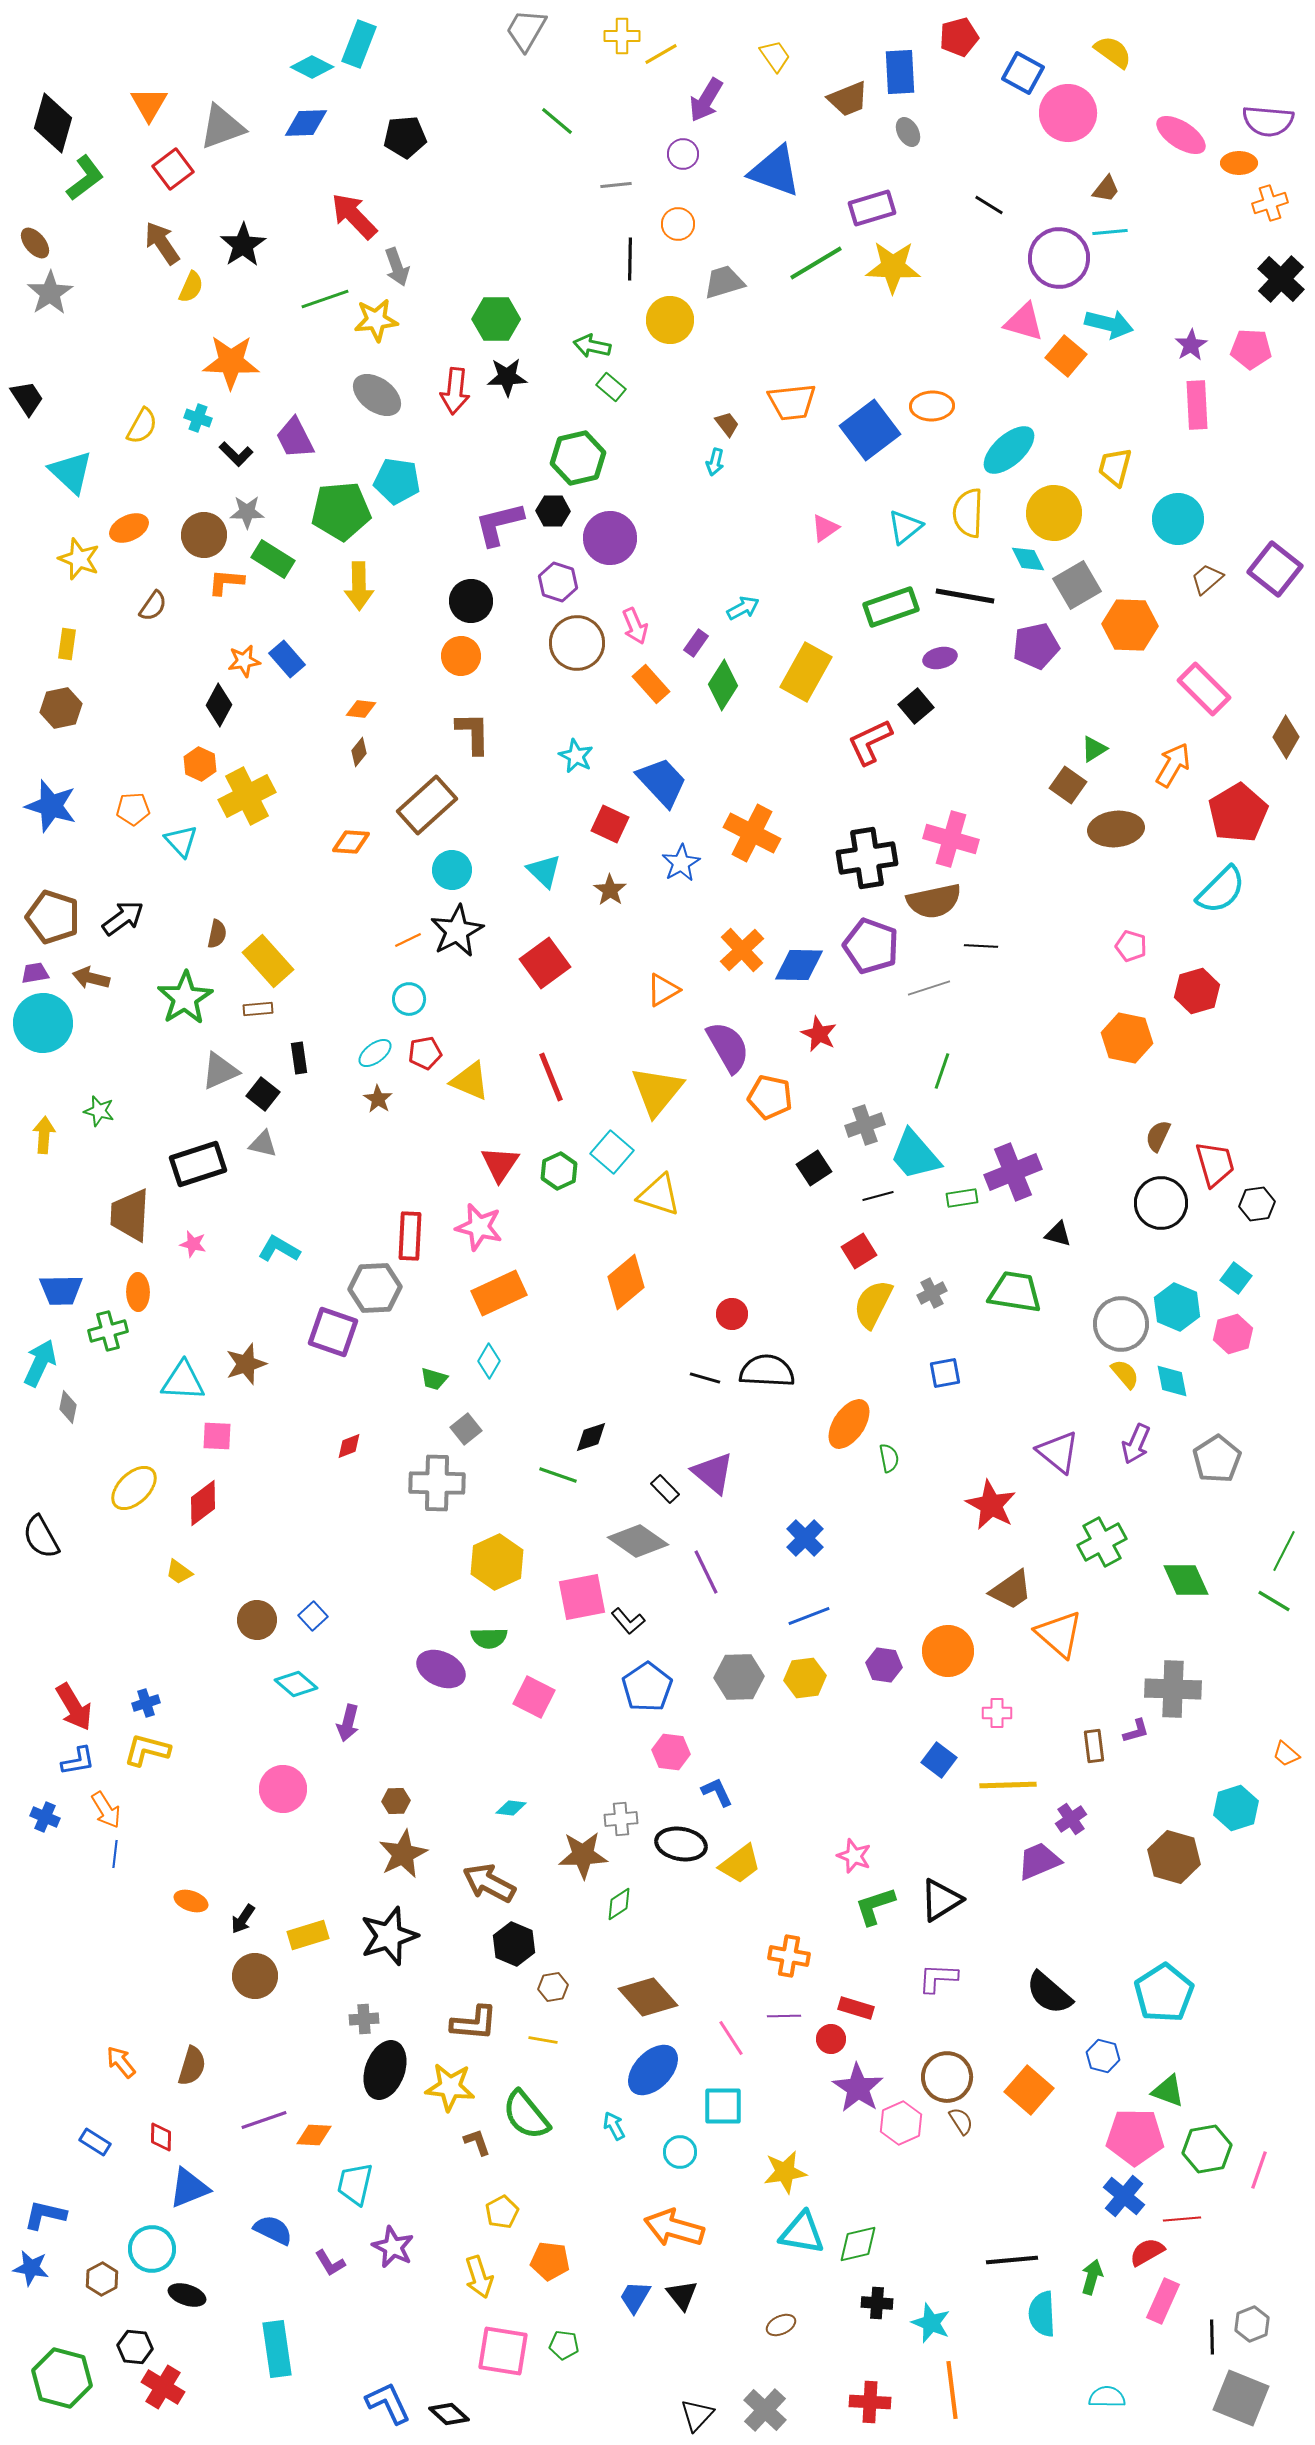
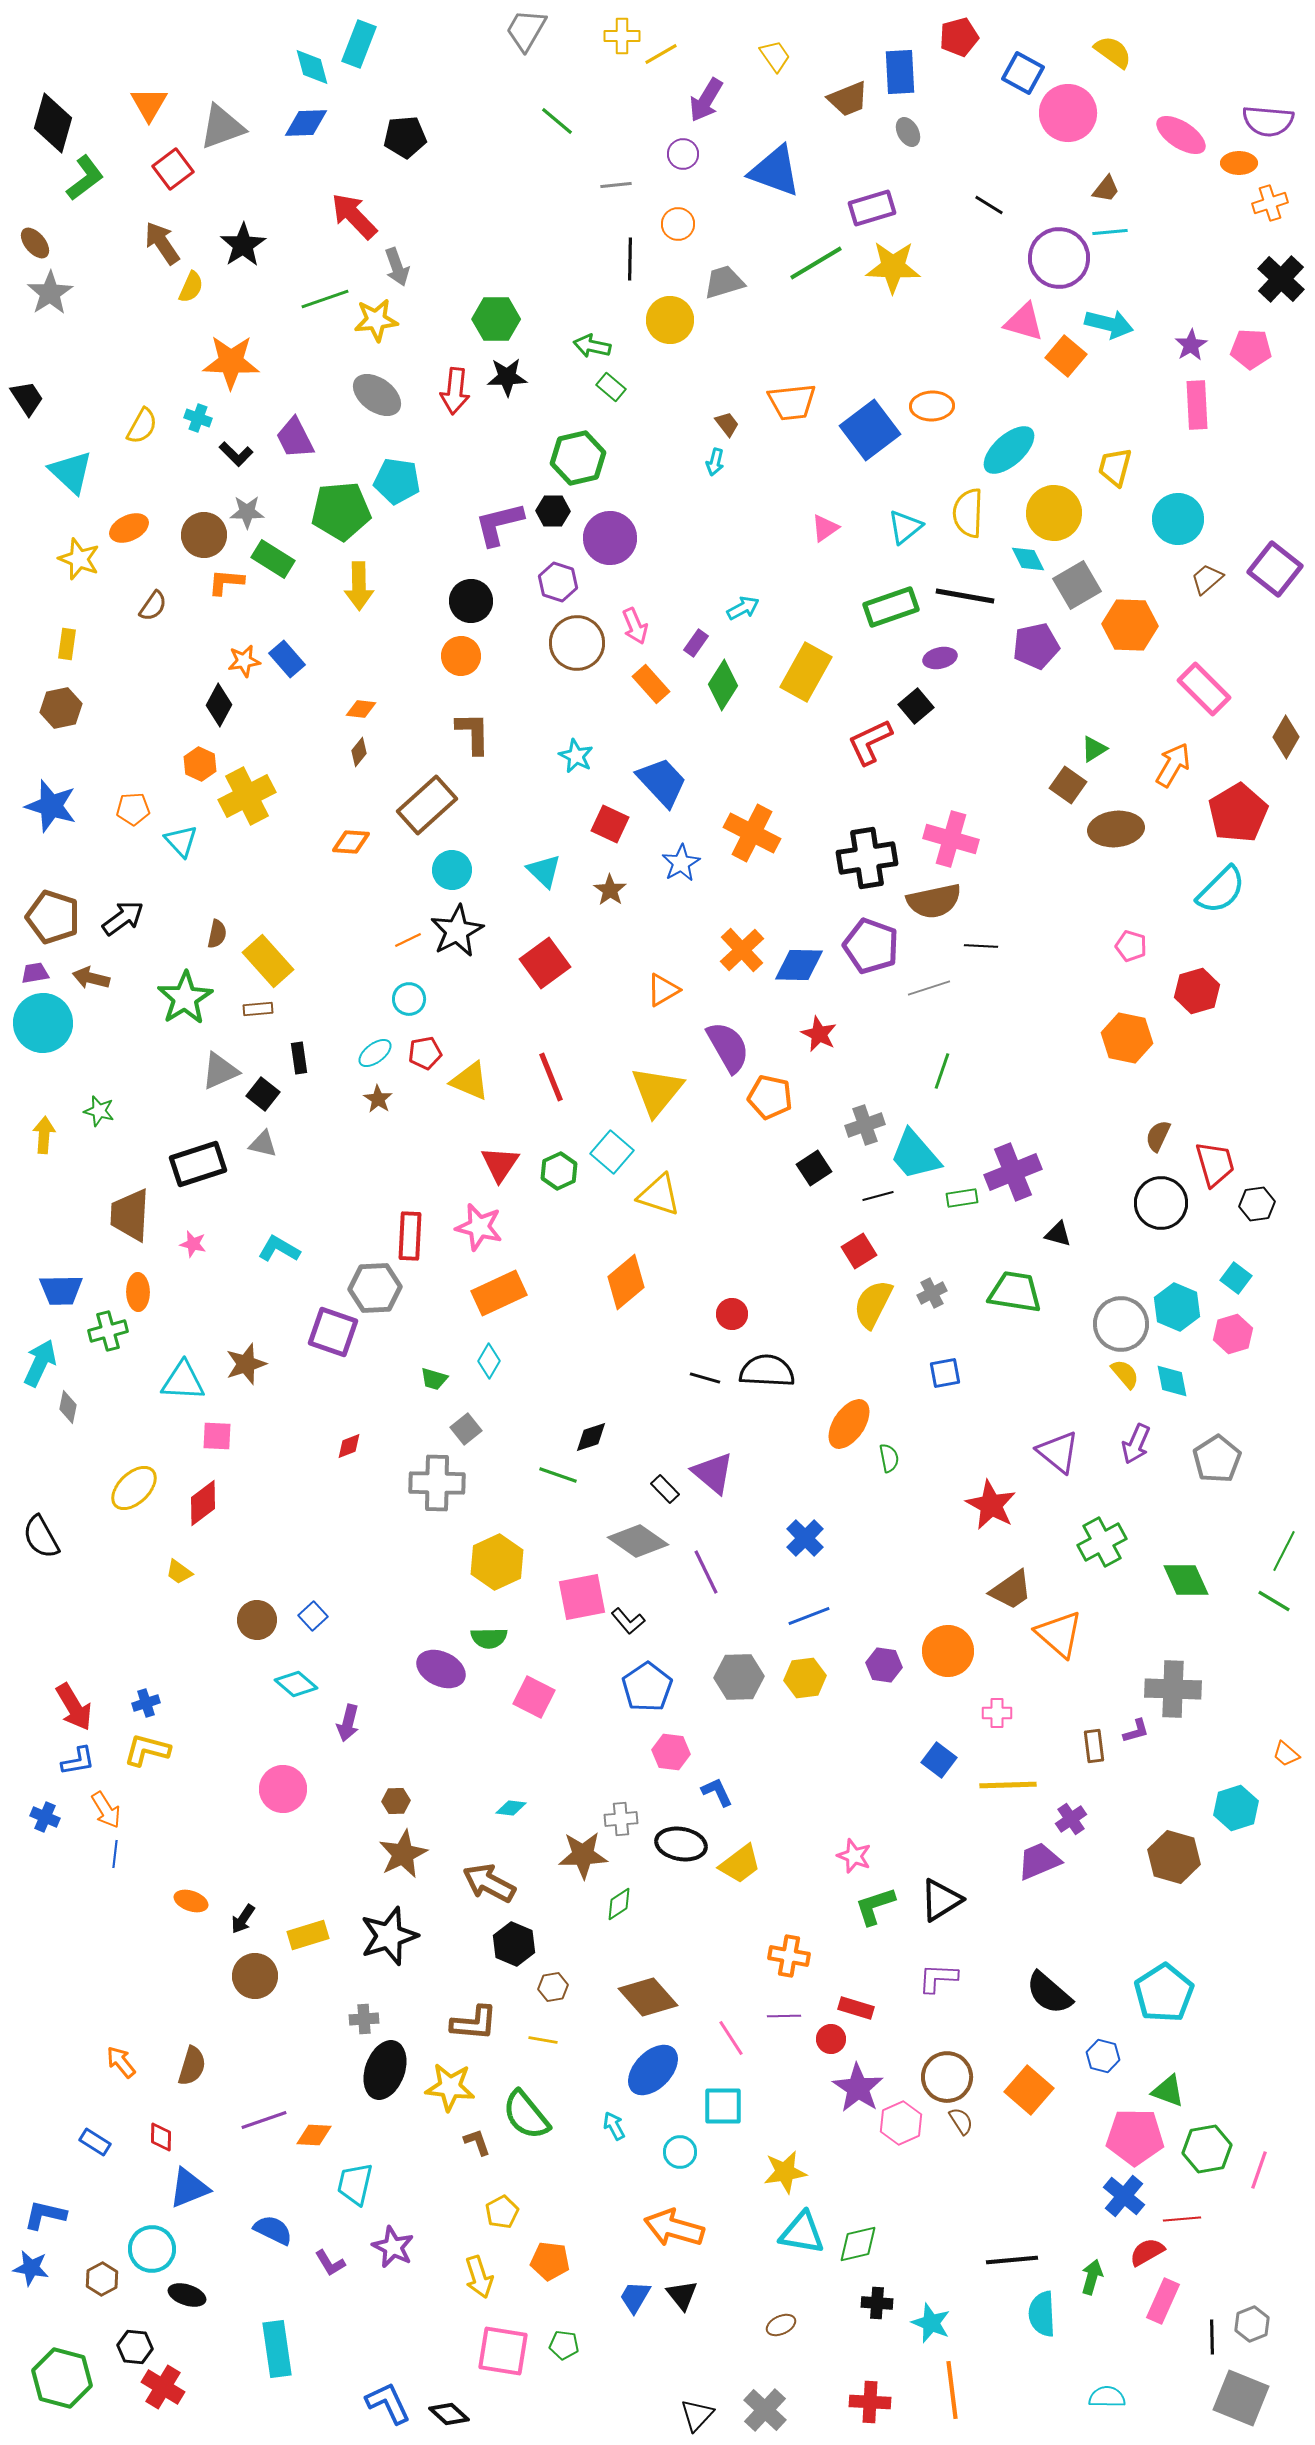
cyan diamond at (312, 67): rotated 48 degrees clockwise
